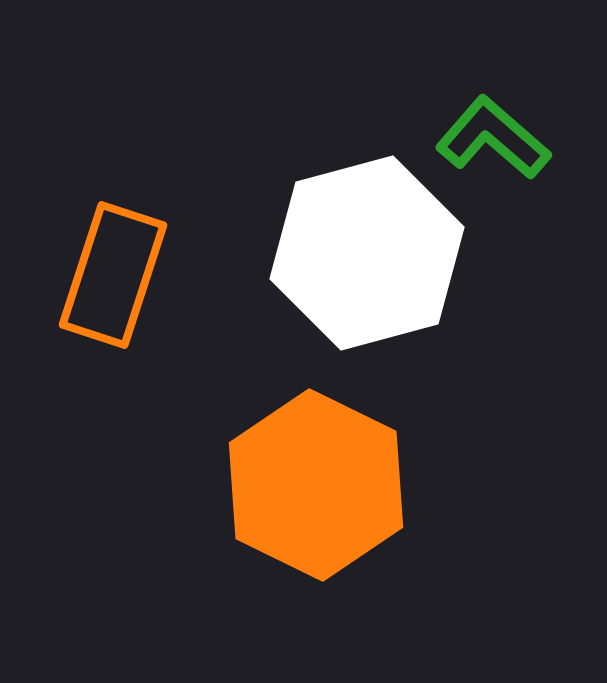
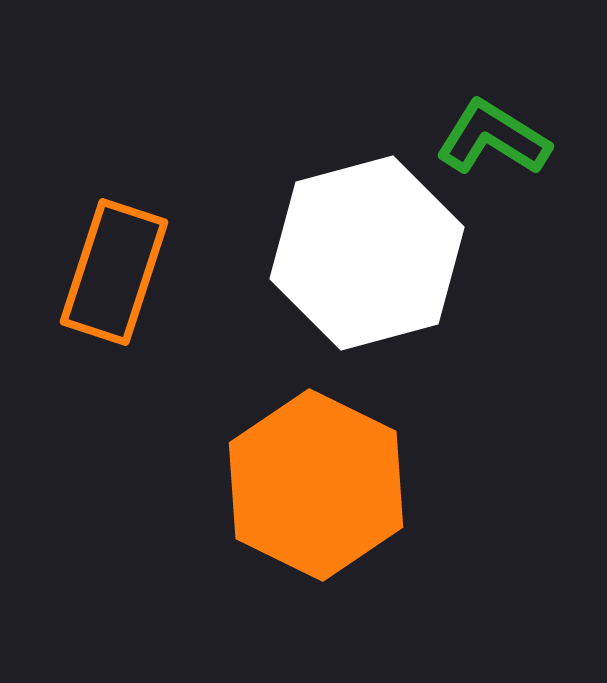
green L-shape: rotated 9 degrees counterclockwise
orange rectangle: moved 1 px right, 3 px up
